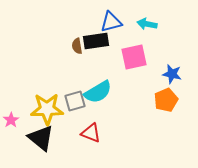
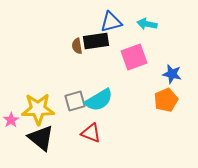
pink square: rotated 8 degrees counterclockwise
cyan semicircle: moved 1 px right, 8 px down
yellow star: moved 9 px left
